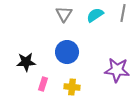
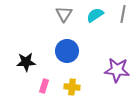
gray line: moved 1 px down
blue circle: moved 1 px up
pink rectangle: moved 1 px right, 2 px down
